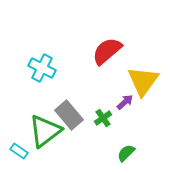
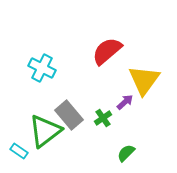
yellow triangle: moved 1 px right, 1 px up
